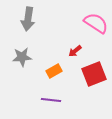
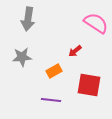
red square: moved 5 px left, 11 px down; rotated 30 degrees clockwise
